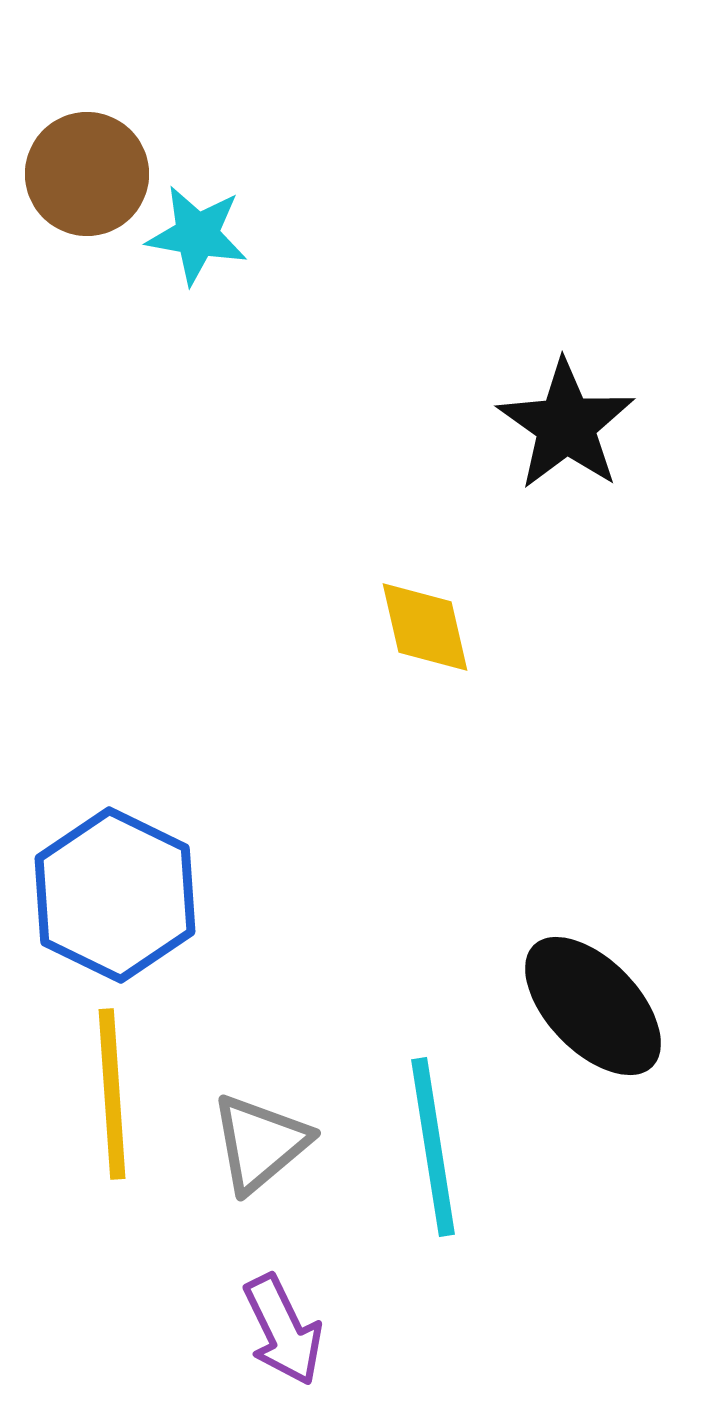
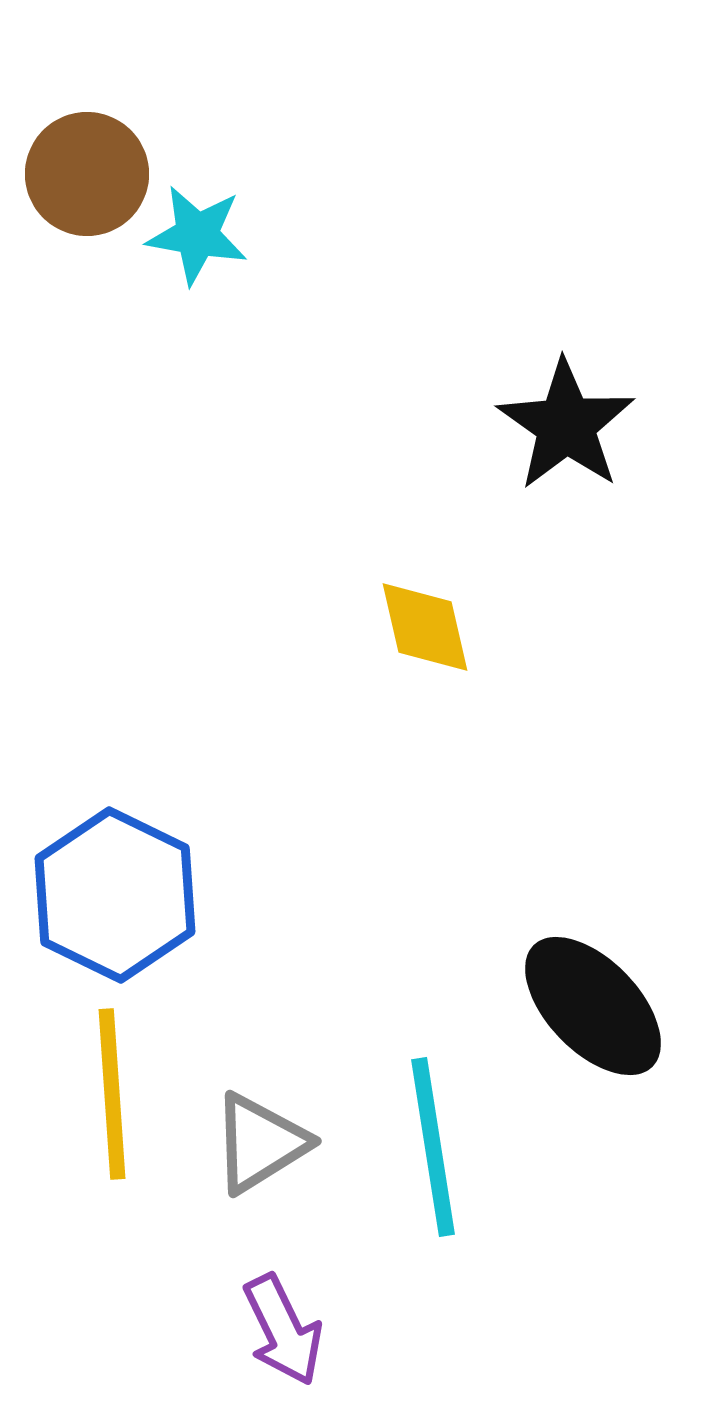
gray triangle: rotated 8 degrees clockwise
